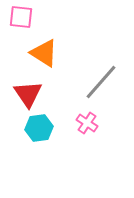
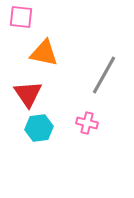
orange triangle: rotated 20 degrees counterclockwise
gray line: moved 3 px right, 7 px up; rotated 12 degrees counterclockwise
pink cross: rotated 20 degrees counterclockwise
